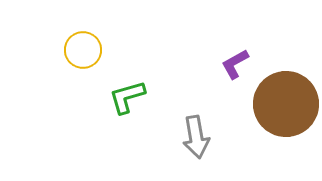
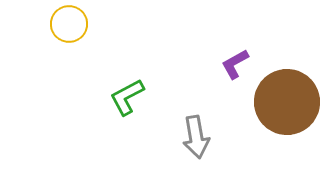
yellow circle: moved 14 px left, 26 px up
green L-shape: rotated 12 degrees counterclockwise
brown circle: moved 1 px right, 2 px up
